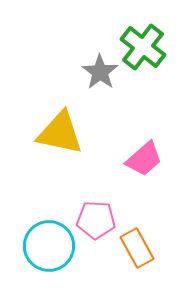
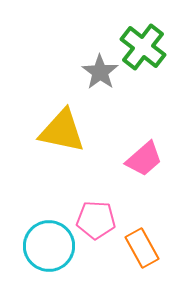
yellow triangle: moved 2 px right, 2 px up
orange rectangle: moved 5 px right
